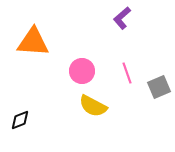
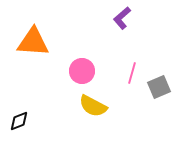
pink line: moved 5 px right; rotated 35 degrees clockwise
black diamond: moved 1 px left, 1 px down
